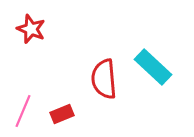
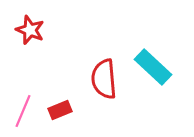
red star: moved 1 px left, 1 px down
red rectangle: moved 2 px left, 4 px up
